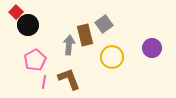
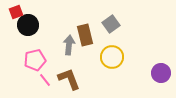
red square: rotated 24 degrees clockwise
gray square: moved 7 px right
purple circle: moved 9 px right, 25 px down
pink pentagon: rotated 15 degrees clockwise
pink line: moved 1 px right, 2 px up; rotated 48 degrees counterclockwise
